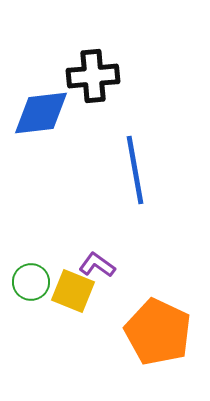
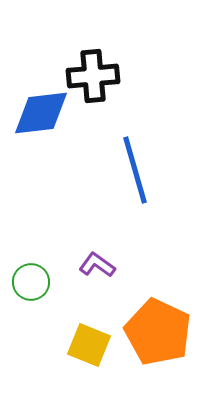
blue line: rotated 6 degrees counterclockwise
yellow square: moved 16 px right, 54 px down
